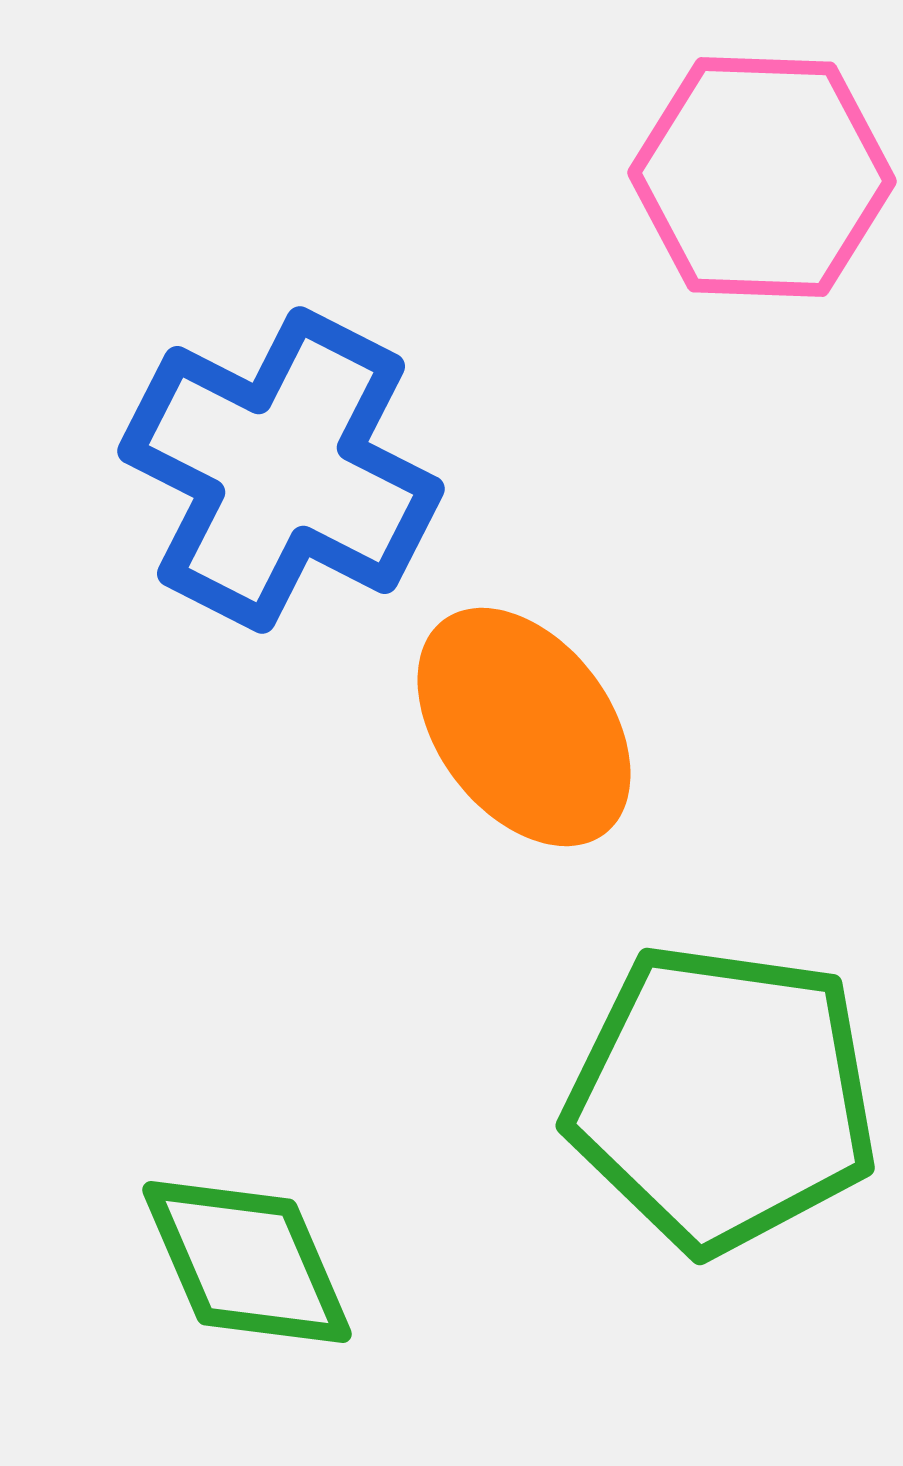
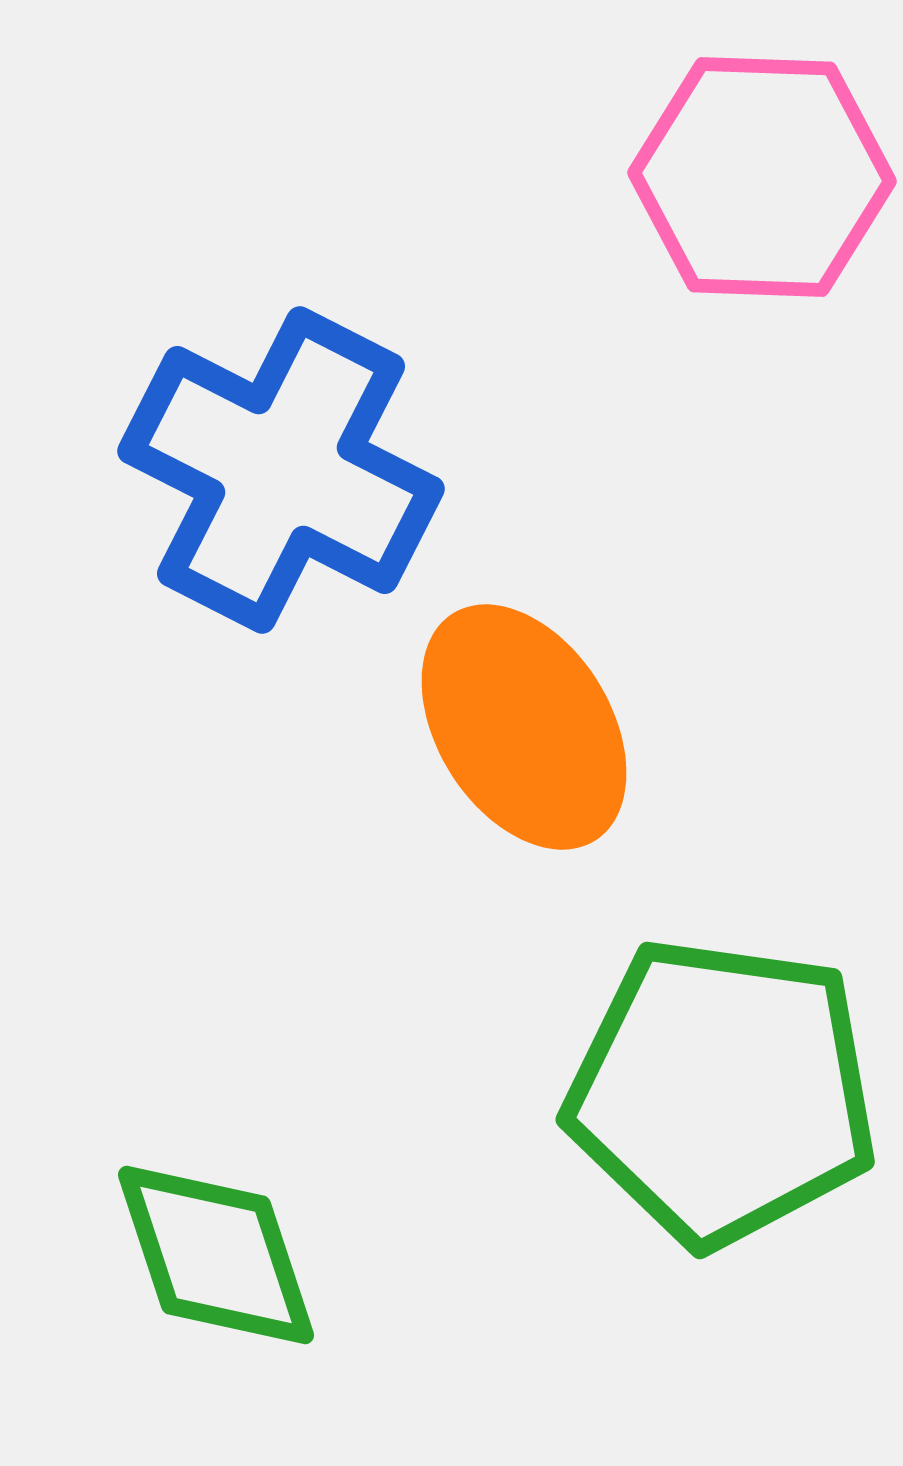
orange ellipse: rotated 5 degrees clockwise
green pentagon: moved 6 px up
green diamond: moved 31 px left, 7 px up; rotated 5 degrees clockwise
